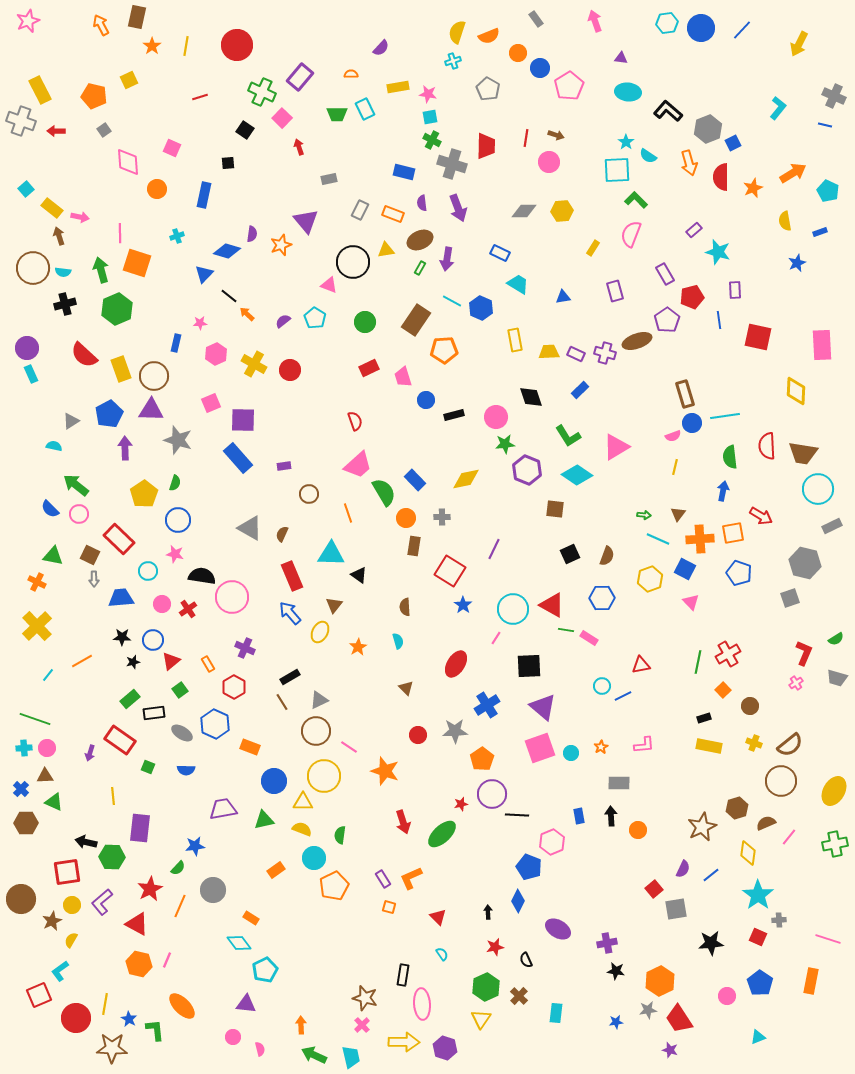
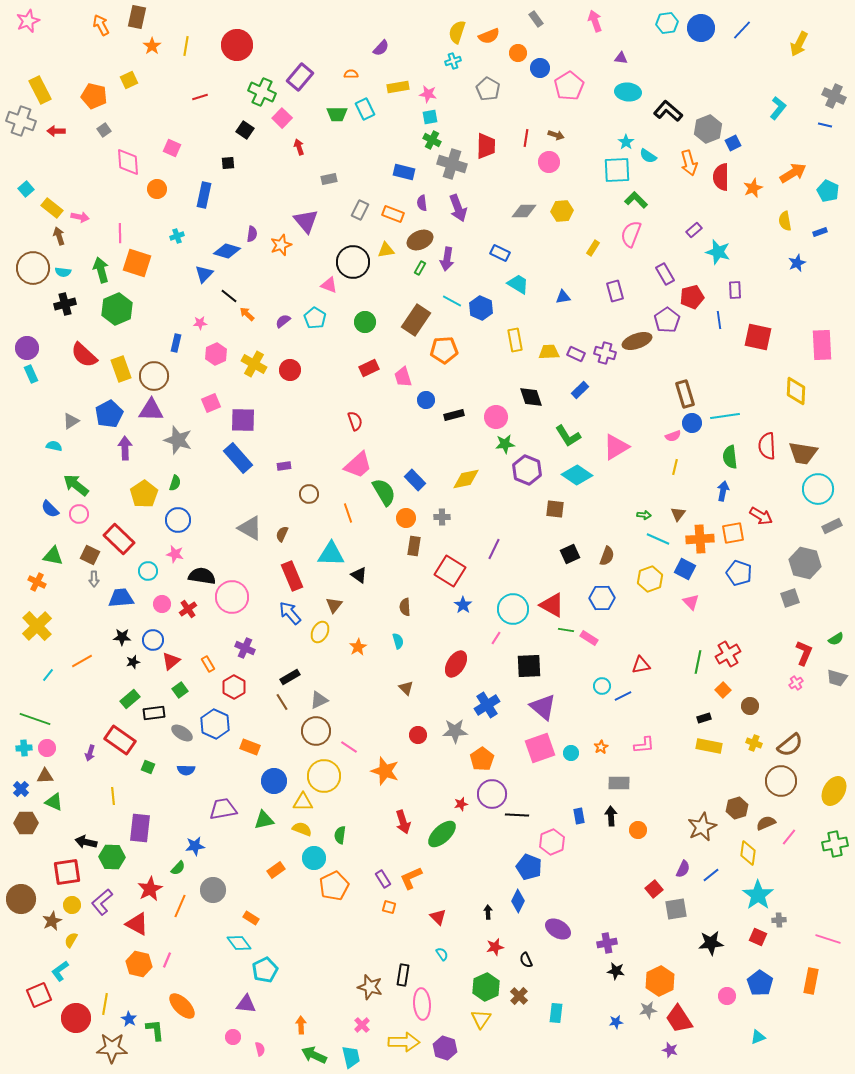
brown star at (365, 998): moved 5 px right, 11 px up
